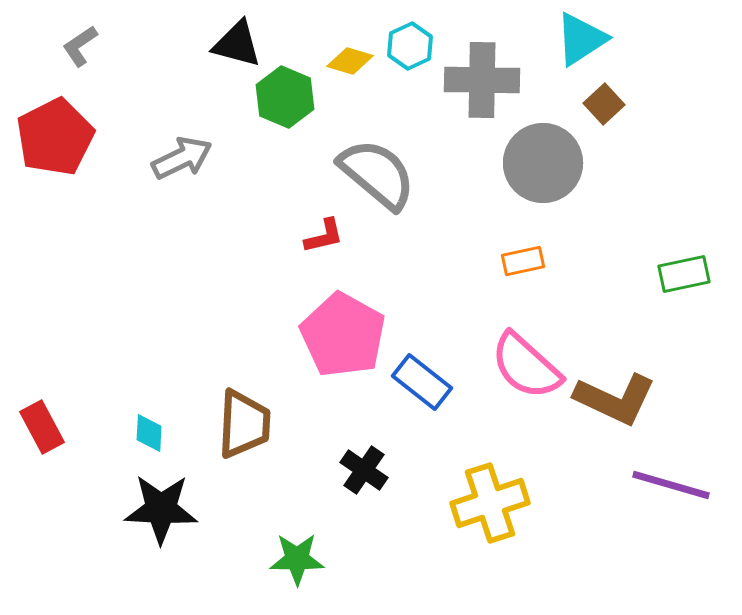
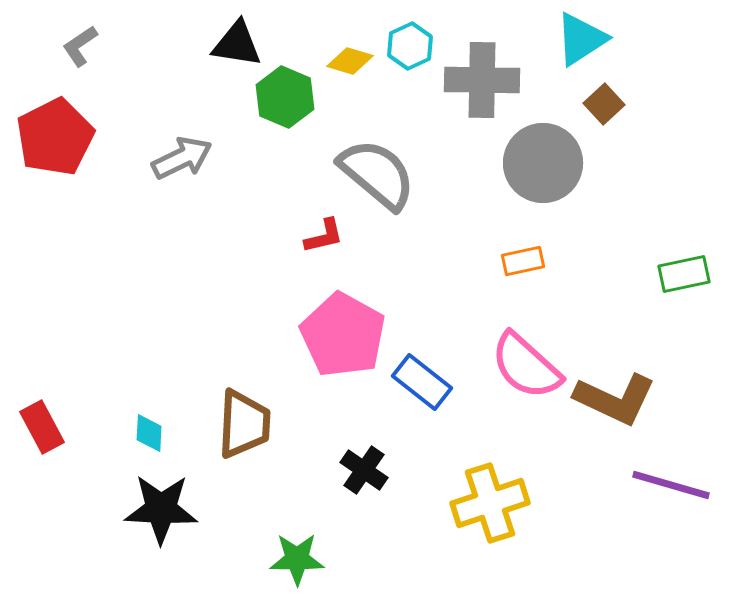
black triangle: rotated 6 degrees counterclockwise
